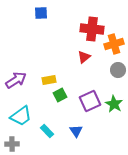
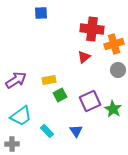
green star: moved 1 px left, 5 px down
